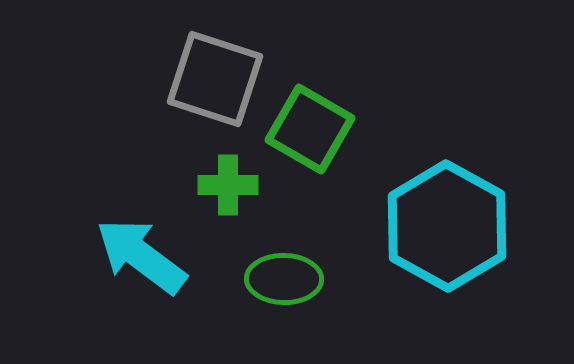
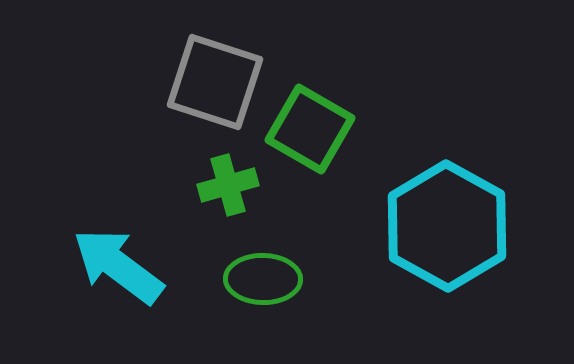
gray square: moved 3 px down
green cross: rotated 16 degrees counterclockwise
cyan arrow: moved 23 px left, 10 px down
green ellipse: moved 21 px left
